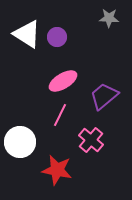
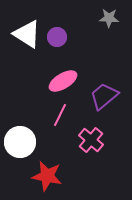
red star: moved 10 px left, 6 px down
